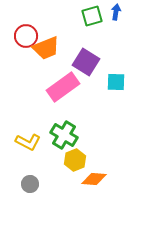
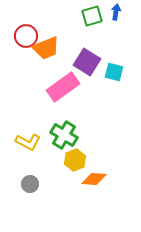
purple square: moved 1 px right
cyan square: moved 2 px left, 10 px up; rotated 12 degrees clockwise
